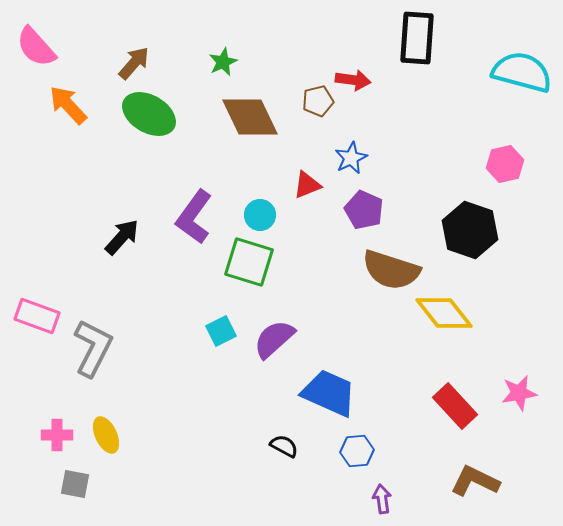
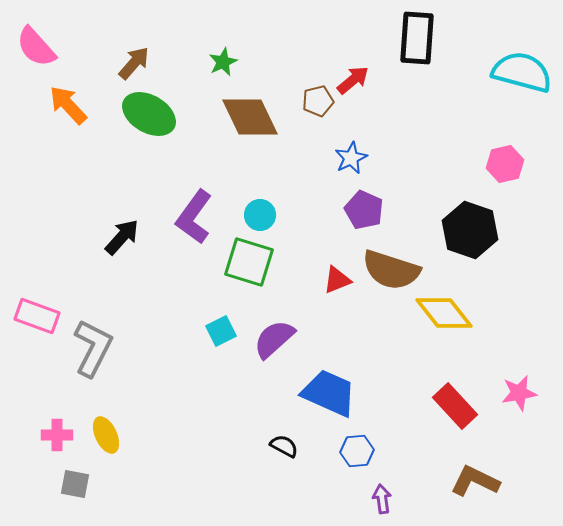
red arrow: rotated 48 degrees counterclockwise
red triangle: moved 30 px right, 95 px down
